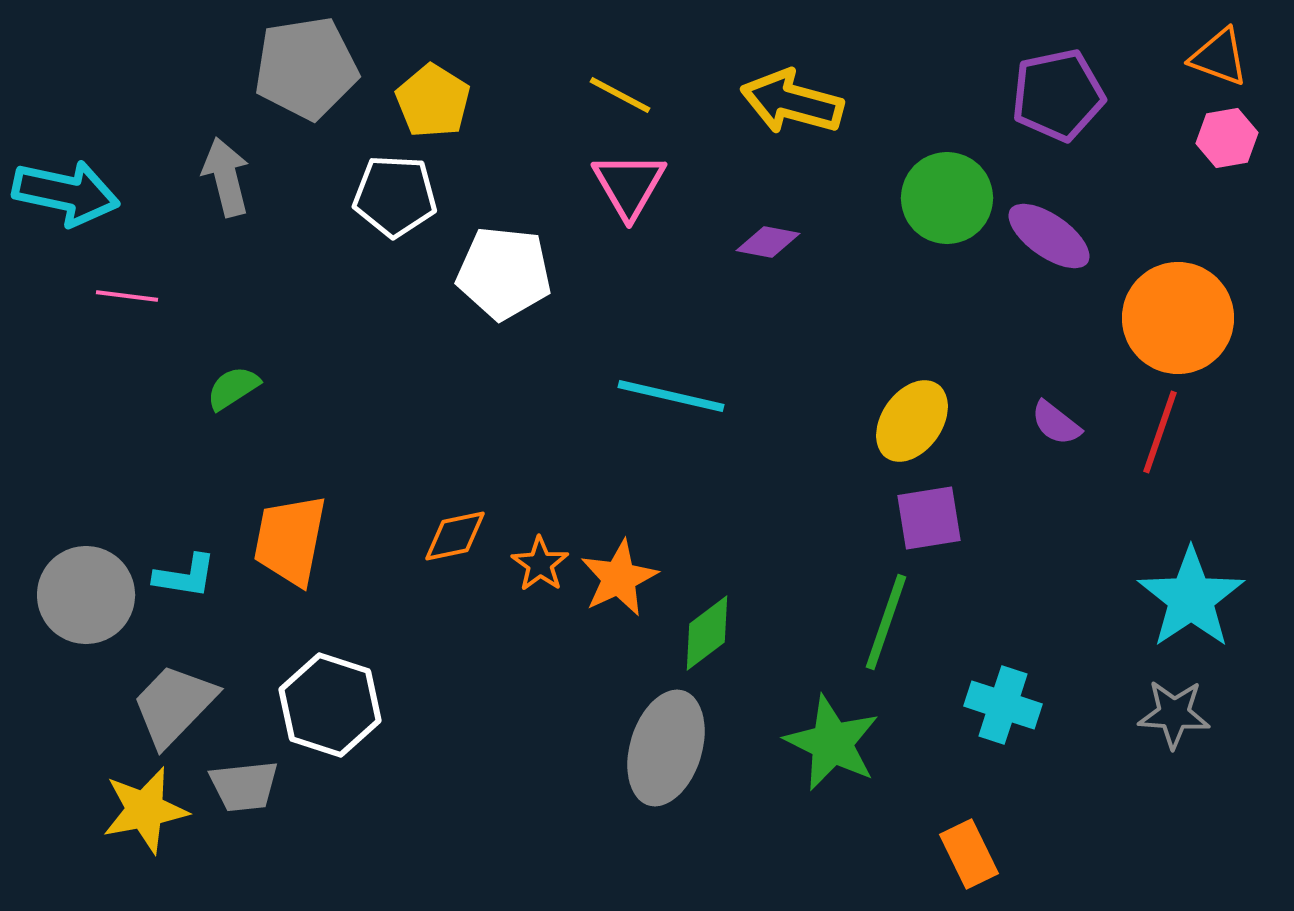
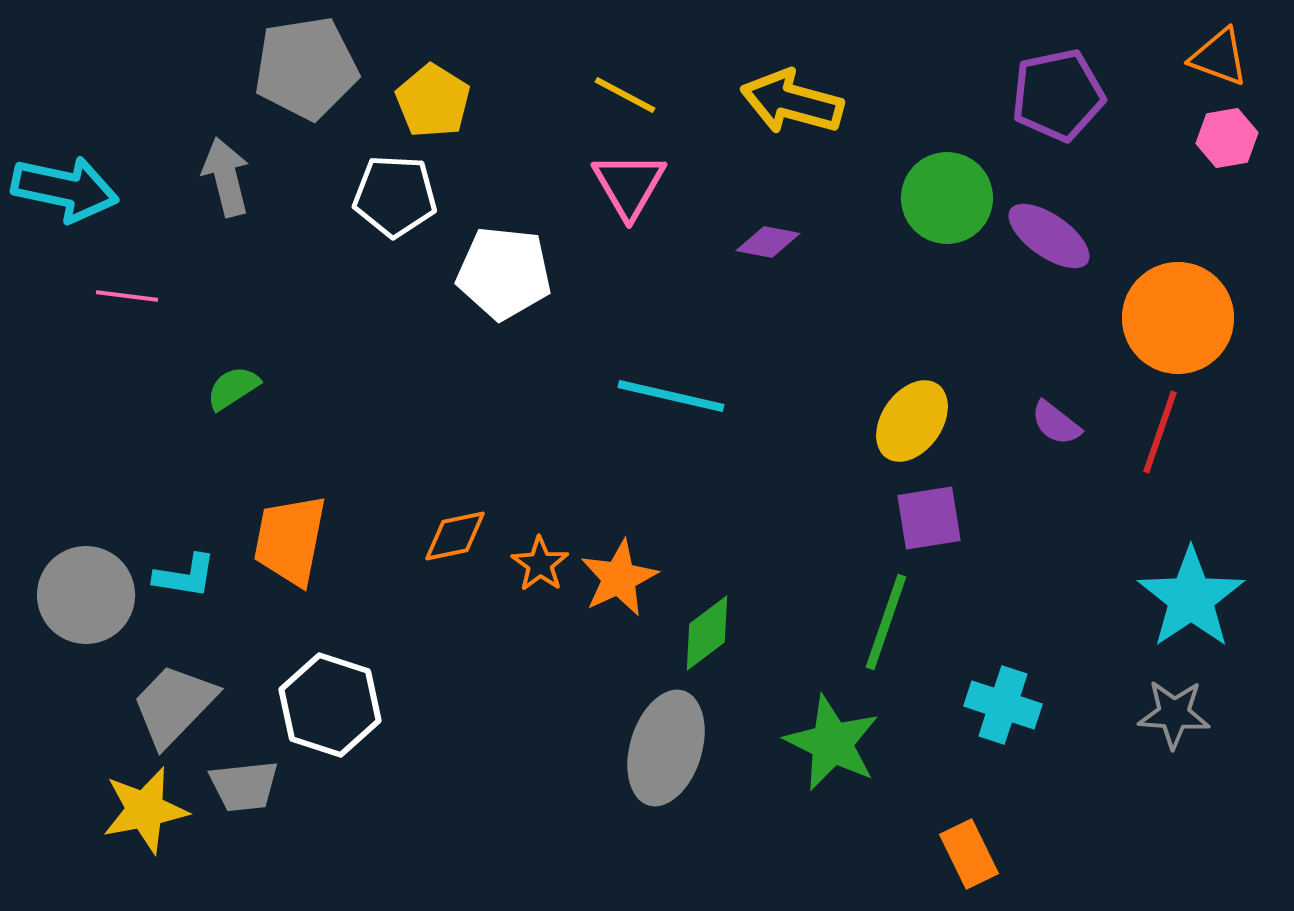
yellow line at (620, 95): moved 5 px right
cyan arrow at (66, 193): moved 1 px left, 4 px up
